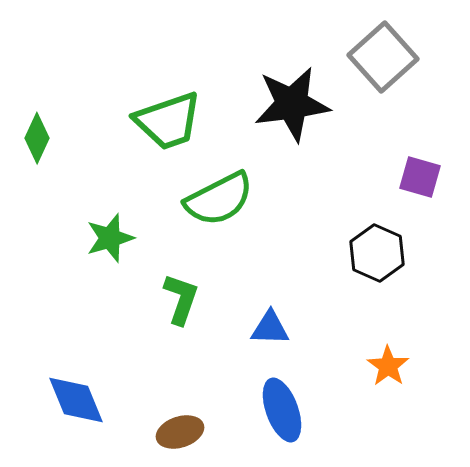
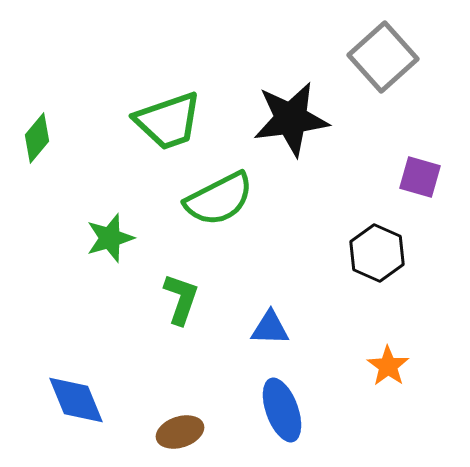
black star: moved 1 px left, 15 px down
green diamond: rotated 15 degrees clockwise
